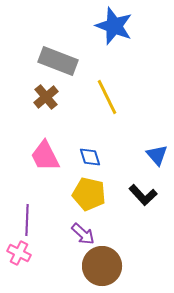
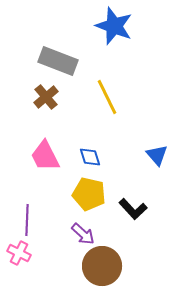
black L-shape: moved 10 px left, 14 px down
